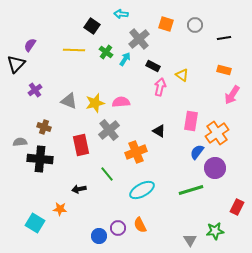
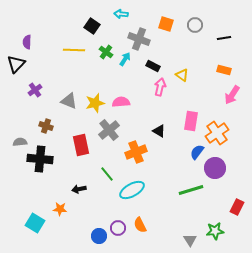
gray cross at (139, 39): rotated 30 degrees counterclockwise
purple semicircle at (30, 45): moved 3 px left, 3 px up; rotated 32 degrees counterclockwise
brown cross at (44, 127): moved 2 px right, 1 px up
cyan ellipse at (142, 190): moved 10 px left
